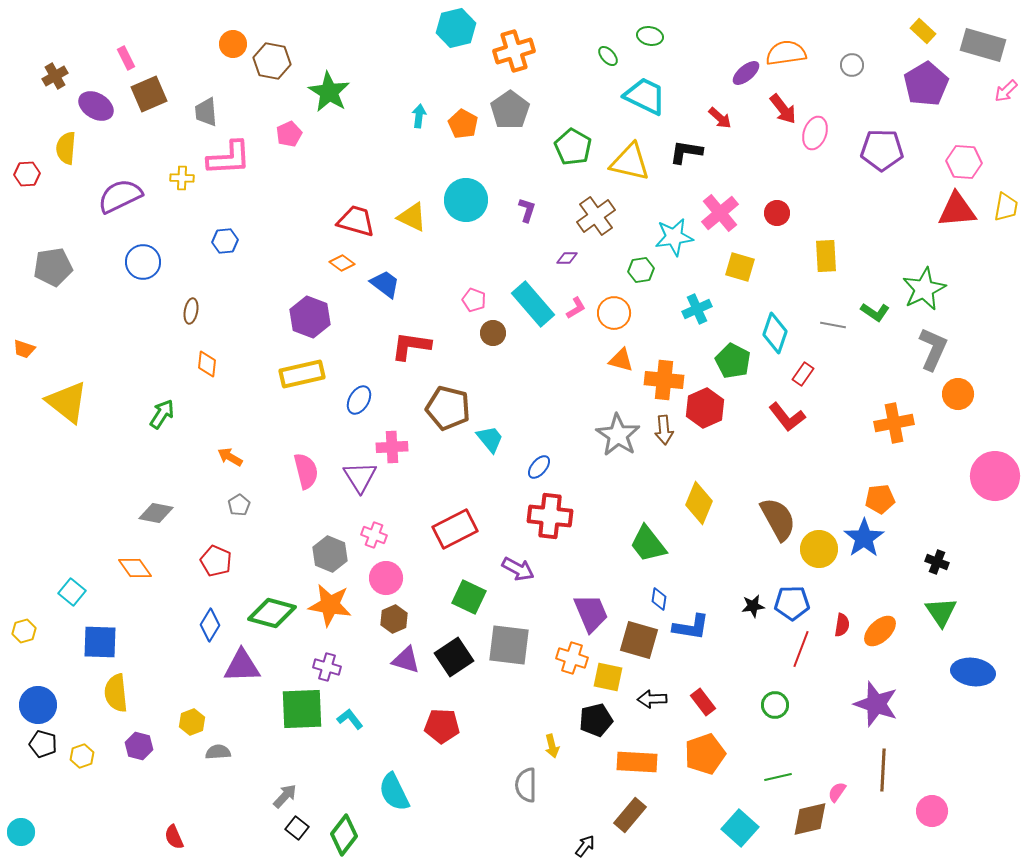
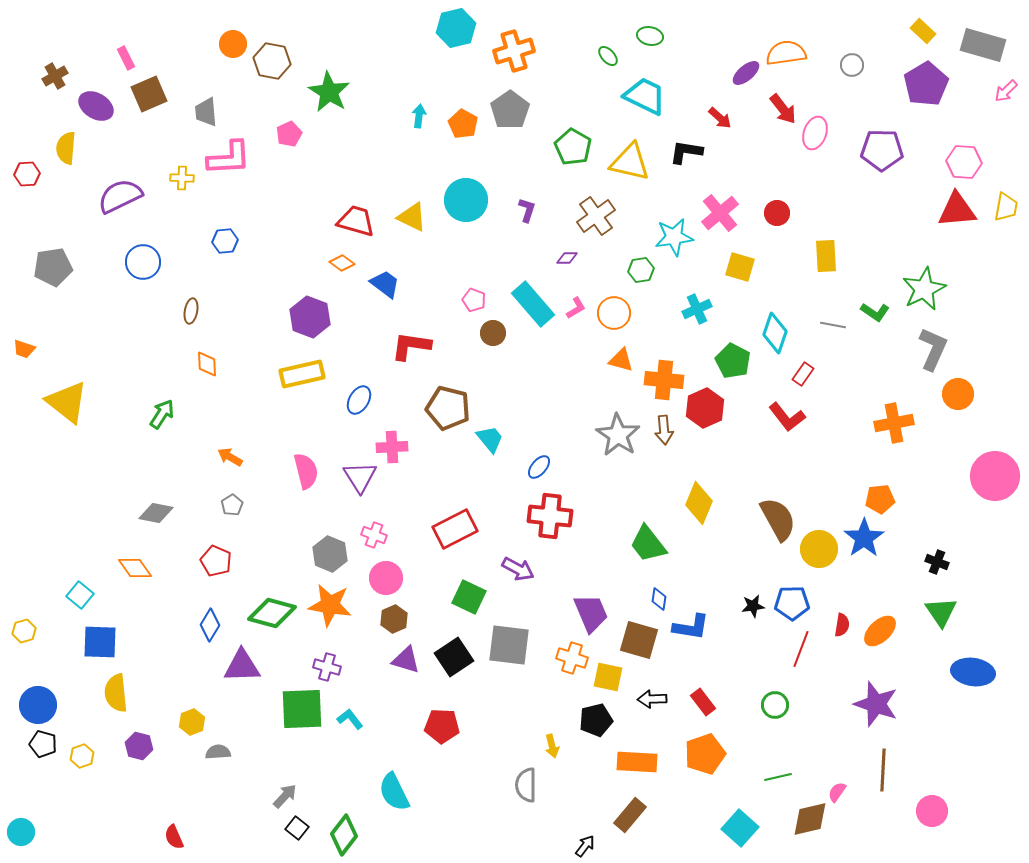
orange diamond at (207, 364): rotated 8 degrees counterclockwise
gray pentagon at (239, 505): moved 7 px left
cyan square at (72, 592): moved 8 px right, 3 px down
